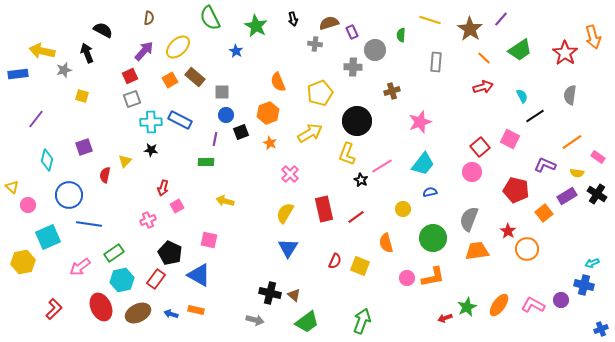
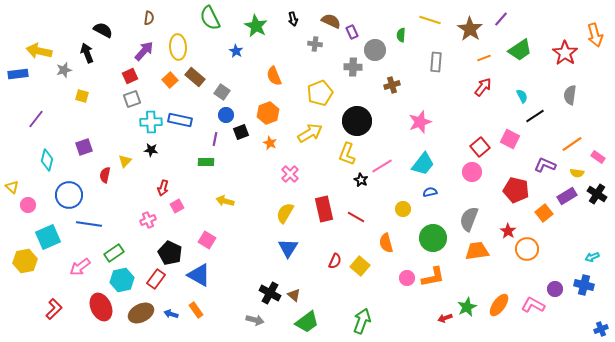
brown semicircle at (329, 23): moved 2 px right, 2 px up; rotated 42 degrees clockwise
orange arrow at (593, 37): moved 2 px right, 2 px up
yellow ellipse at (178, 47): rotated 50 degrees counterclockwise
yellow arrow at (42, 51): moved 3 px left
orange line at (484, 58): rotated 64 degrees counterclockwise
orange square at (170, 80): rotated 14 degrees counterclockwise
orange semicircle at (278, 82): moved 4 px left, 6 px up
red arrow at (483, 87): rotated 36 degrees counterclockwise
brown cross at (392, 91): moved 6 px up
gray square at (222, 92): rotated 35 degrees clockwise
blue rectangle at (180, 120): rotated 15 degrees counterclockwise
orange line at (572, 142): moved 2 px down
red line at (356, 217): rotated 66 degrees clockwise
pink square at (209, 240): moved 2 px left; rotated 18 degrees clockwise
yellow hexagon at (23, 262): moved 2 px right, 1 px up
cyan arrow at (592, 263): moved 6 px up
yellow square at (360, 266): rotated 18 degrees clockwise
black cross at (270, 293): rotated 15 degrees clockwise
purple circle at (561, 300): moved 6 px left, 11 px up
orange rectangle at (196, 310): rotated 42 degrees clockwise
brown ellipse at (138, 313): moved 3 px right
